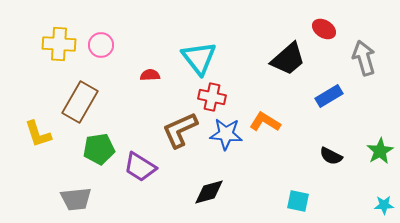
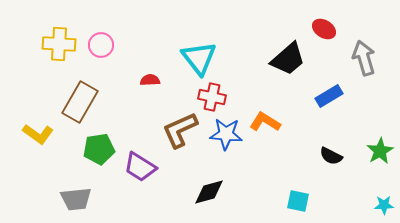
red semicircle: moved 5 px down
yellow L-shape: rotated 36 degrees counterclockwise
